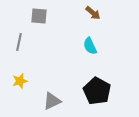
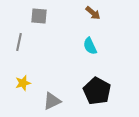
yellow star: moved 3 px right, 2 px down
